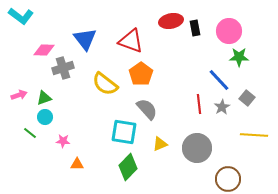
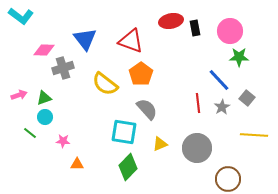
pink circle: moved 1 px right
red line: moved 1 px left, 1 px up
